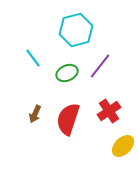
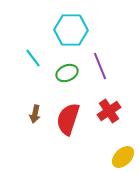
cyan hexagon: moved 5 px left; rotated 16 degrees clockwise
purple line: rotated 60 degrees counterclockwise
brown arrow: rotated 12 degrees counterclockwise
yellow ellipse: moved 11 px down
